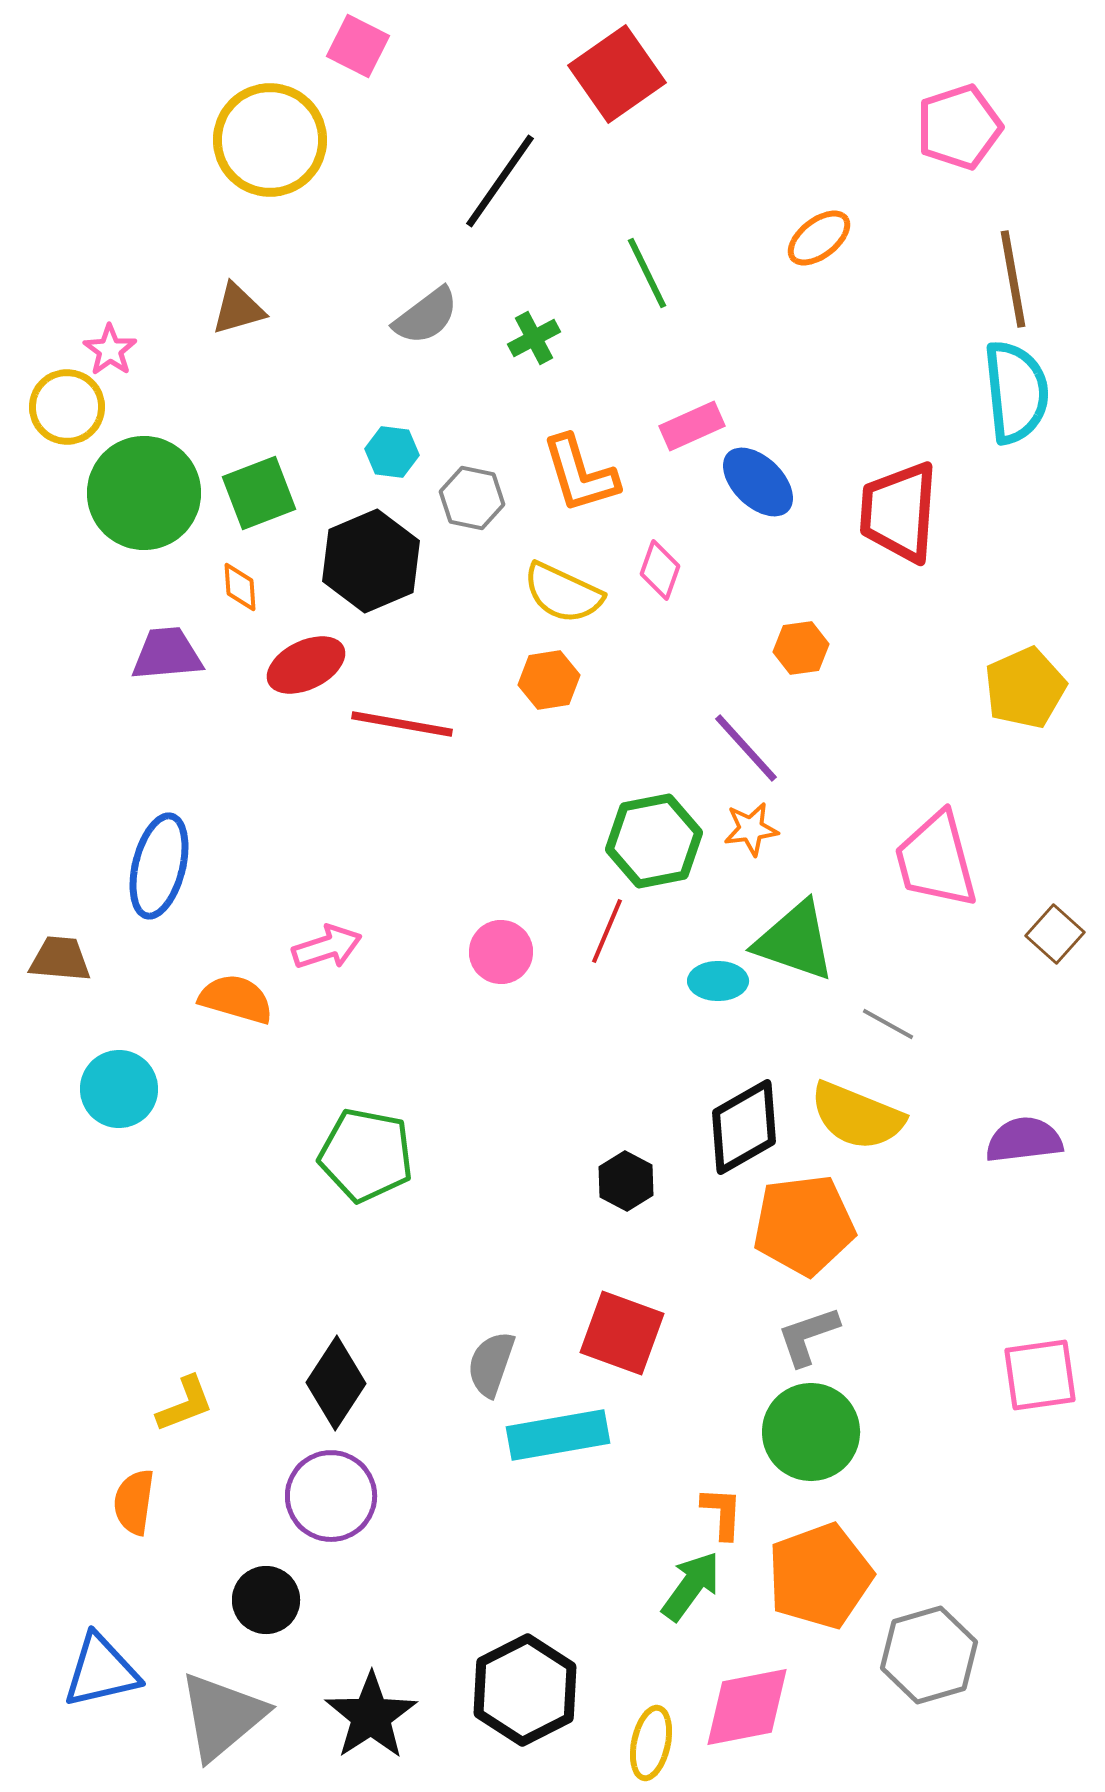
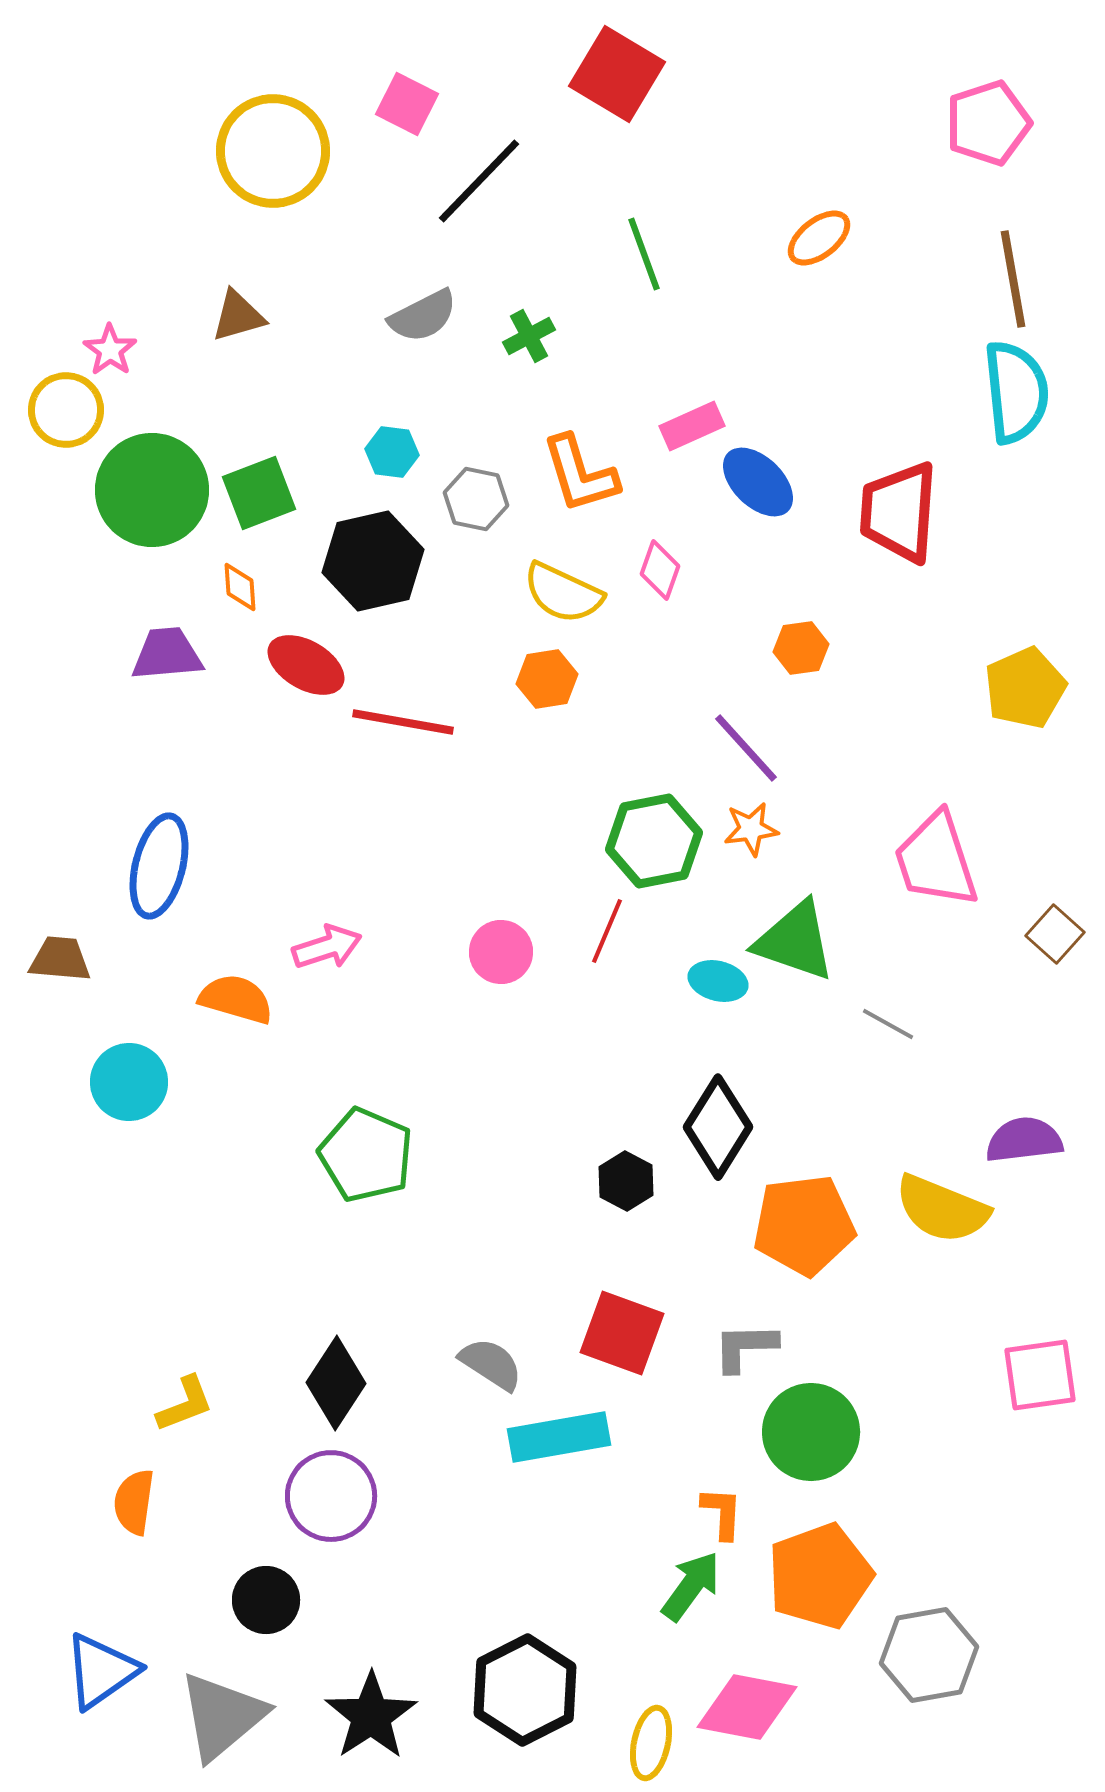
pink square at (358, 46): moved 49 px right, 58 px down
red square at (617, 74): rotated 24 degrees counterclockwise
pink pentagon at (959, 127): moved 29 px right, 4 px up
yellow circle at (270, 140): moved 3 px right, 11 px down
black line at (500, 181): moved 21 px left; rotated 9 degrees clockwise
green line at (647, 273): moved 3 px left, 19 px up; rotated 6 degrees clockwise
brown triangle at (238, 309): moved 7 px down
gray semicircle at (426, 316): moved 3 px left; rotated 10 degrees clockwise
green cross at (534, 338): moved 5 px left, 2 px up
yellow circle at (67, 407): moved 1 px left, 3 px down
green circle at (144, 493): moved 8 px right, 3 px up
gray hexagon at (472, 498): moved 4 px right, 1 px down
black hexagon at (371, 561): moved 2 px right; rotated 10 degrees clockwise
red ellipse at (306, 665): rotated 56 degrees clockwise
orange hexagon at (549, 680): moved 2 px left, 1 px up
red line at (402, 724): moved 1 px right, 2 px up
pink trapezoid at (936, 860): rotated 3 degrees counterclockwise
cyan ellipse at (718, 981): rotated 14 degrees clockwise
cyan circle at (119, 1089): moved 10 px right, 7 px up
yellow semicircle at (857, 1116): moved 85 px right, 93 px down
black diamond at (744, 1127): moved 26 px left; rotated 28 degrees counterclockwise
green pentagon at (366, 1155): rotated 12 degrees clockwise
gray L-shape at (808, 1336): moved 63 px left, 11 px down; rotated 18 degrees clockwise
gray semicircle at (491, 1364): rotated 104 degrees clockwise
cyan rectangle at (558, 1435): moved 1 px right, 2 px down
gray hexagon at (929, 1655): rotated 6 degrees clockwise
blue triangle at (101, 1671): rotated 22 degrees counterclockwise
pink diamond at (747, 1707): rotated 22 degrees clockwise
